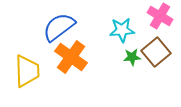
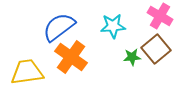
cyan star: moved 9 px left, 4 px up
brown square: moved 3 px up
yellow trapezoid: moved 1 px down; rotated 96 degrees counterclockwise
